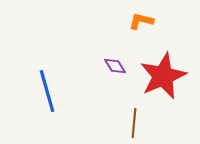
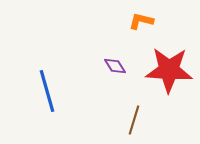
red star: moved 6 px right, 6 px up; rotated 27 degrees clockwise
brown line: moved 3 px up; rotated 12 degrees clockwise
